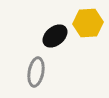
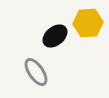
gray ellipse: rotated 44 degrees counterclockwise
